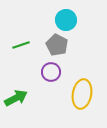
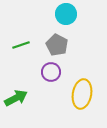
cyan circle: moved 6 px up
